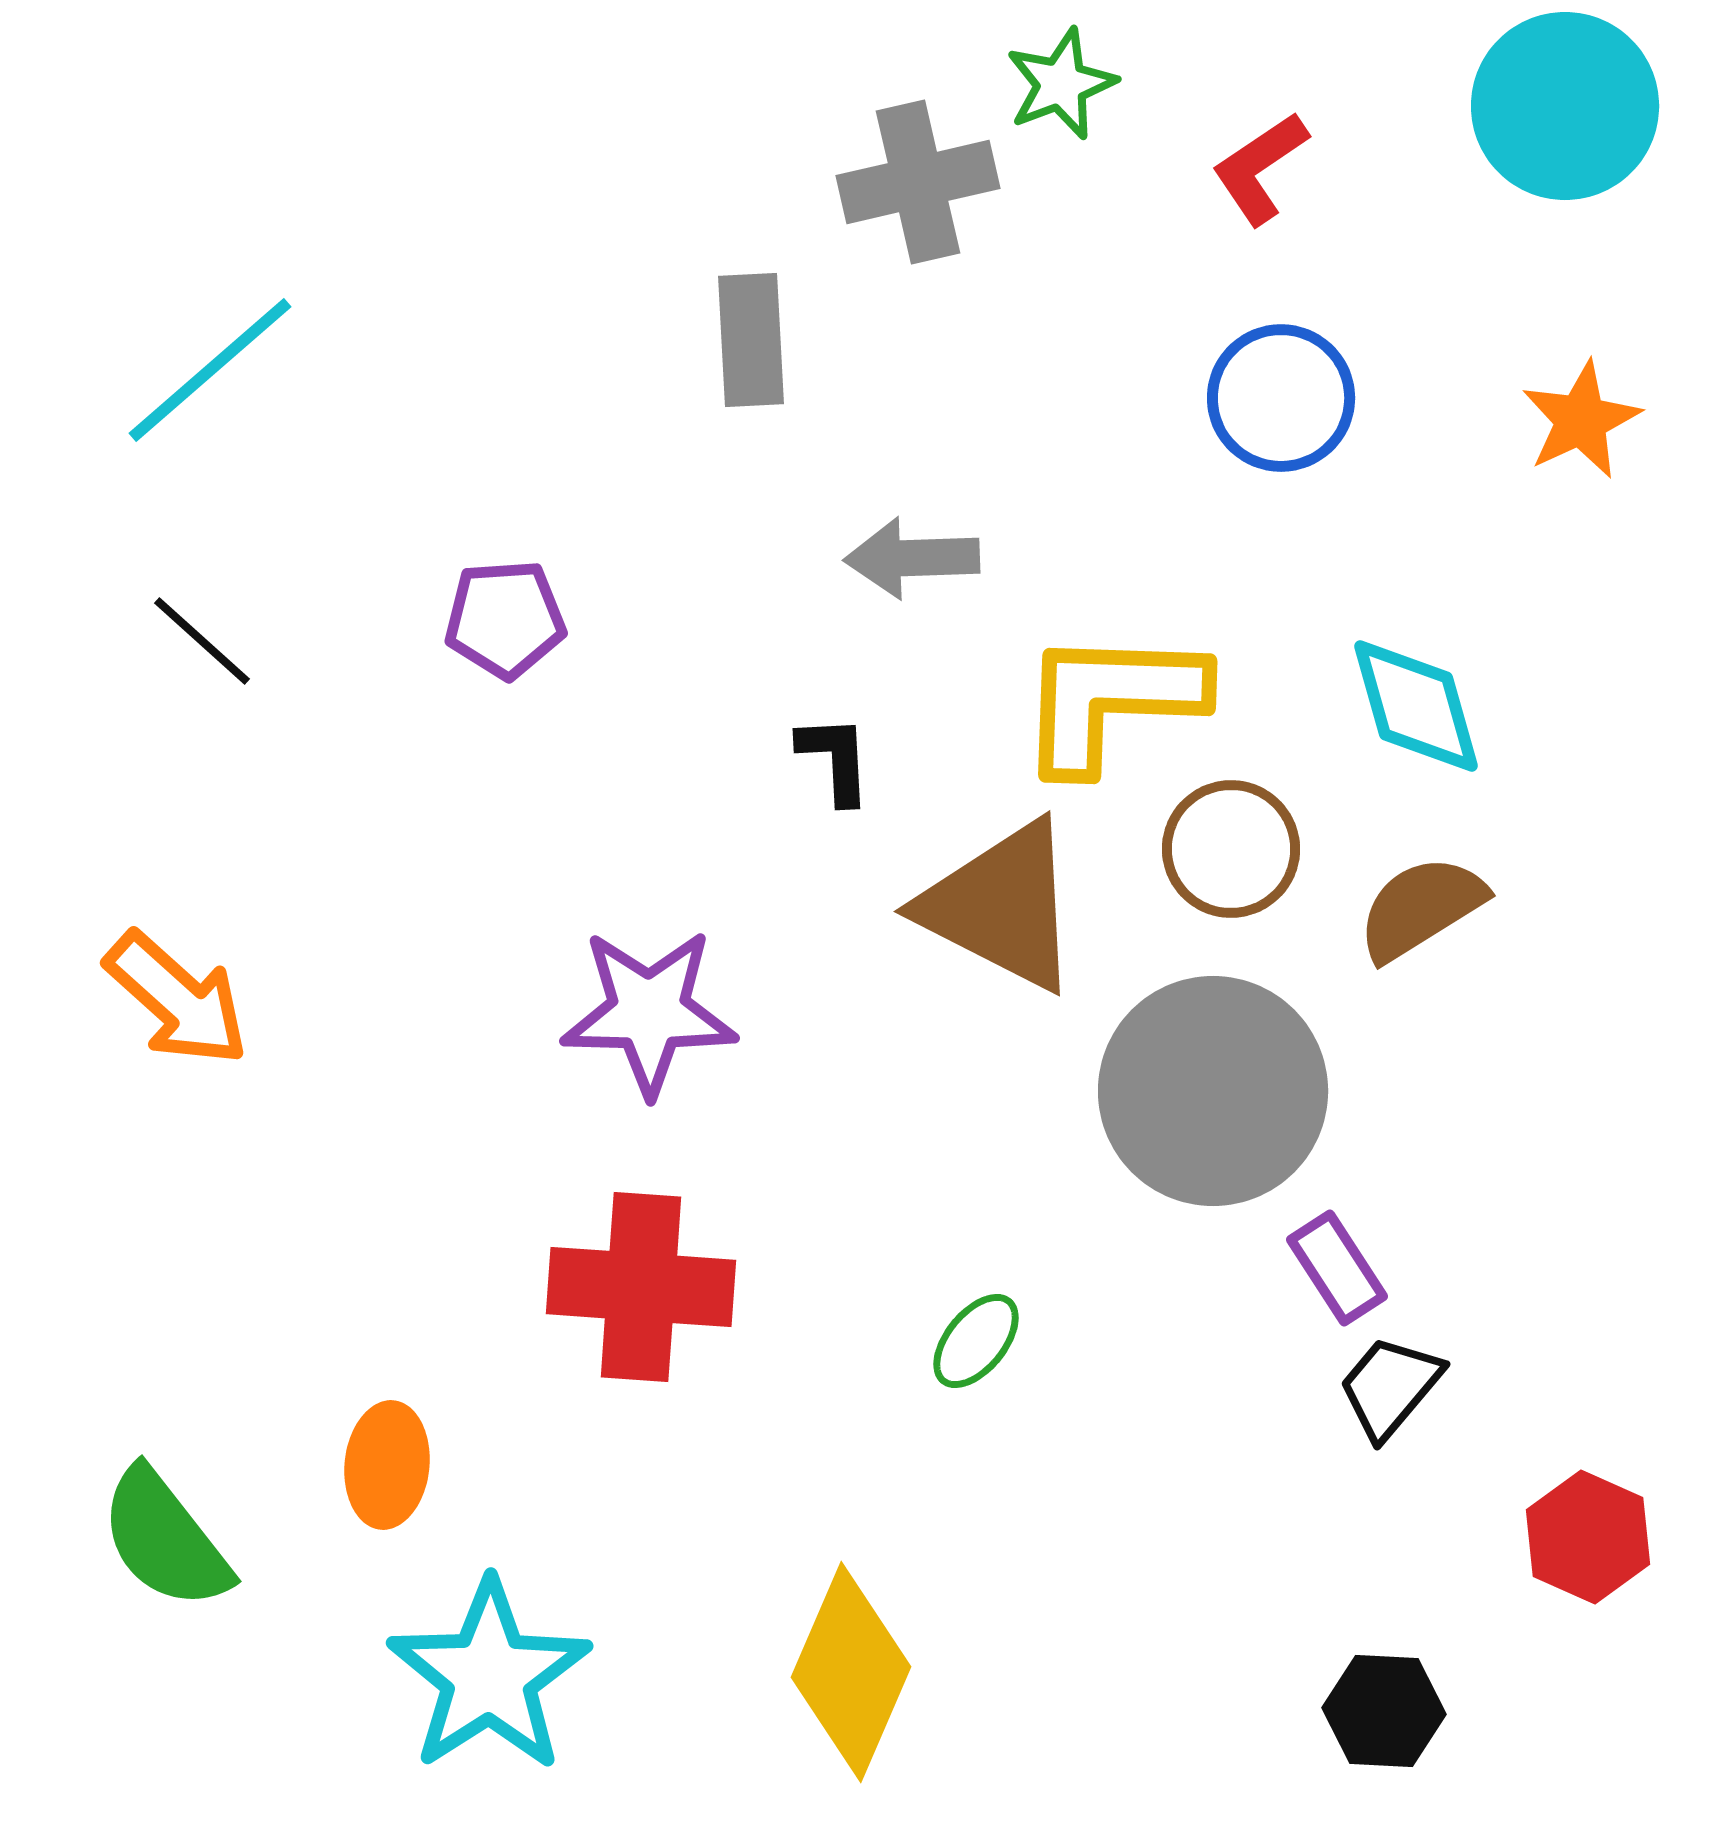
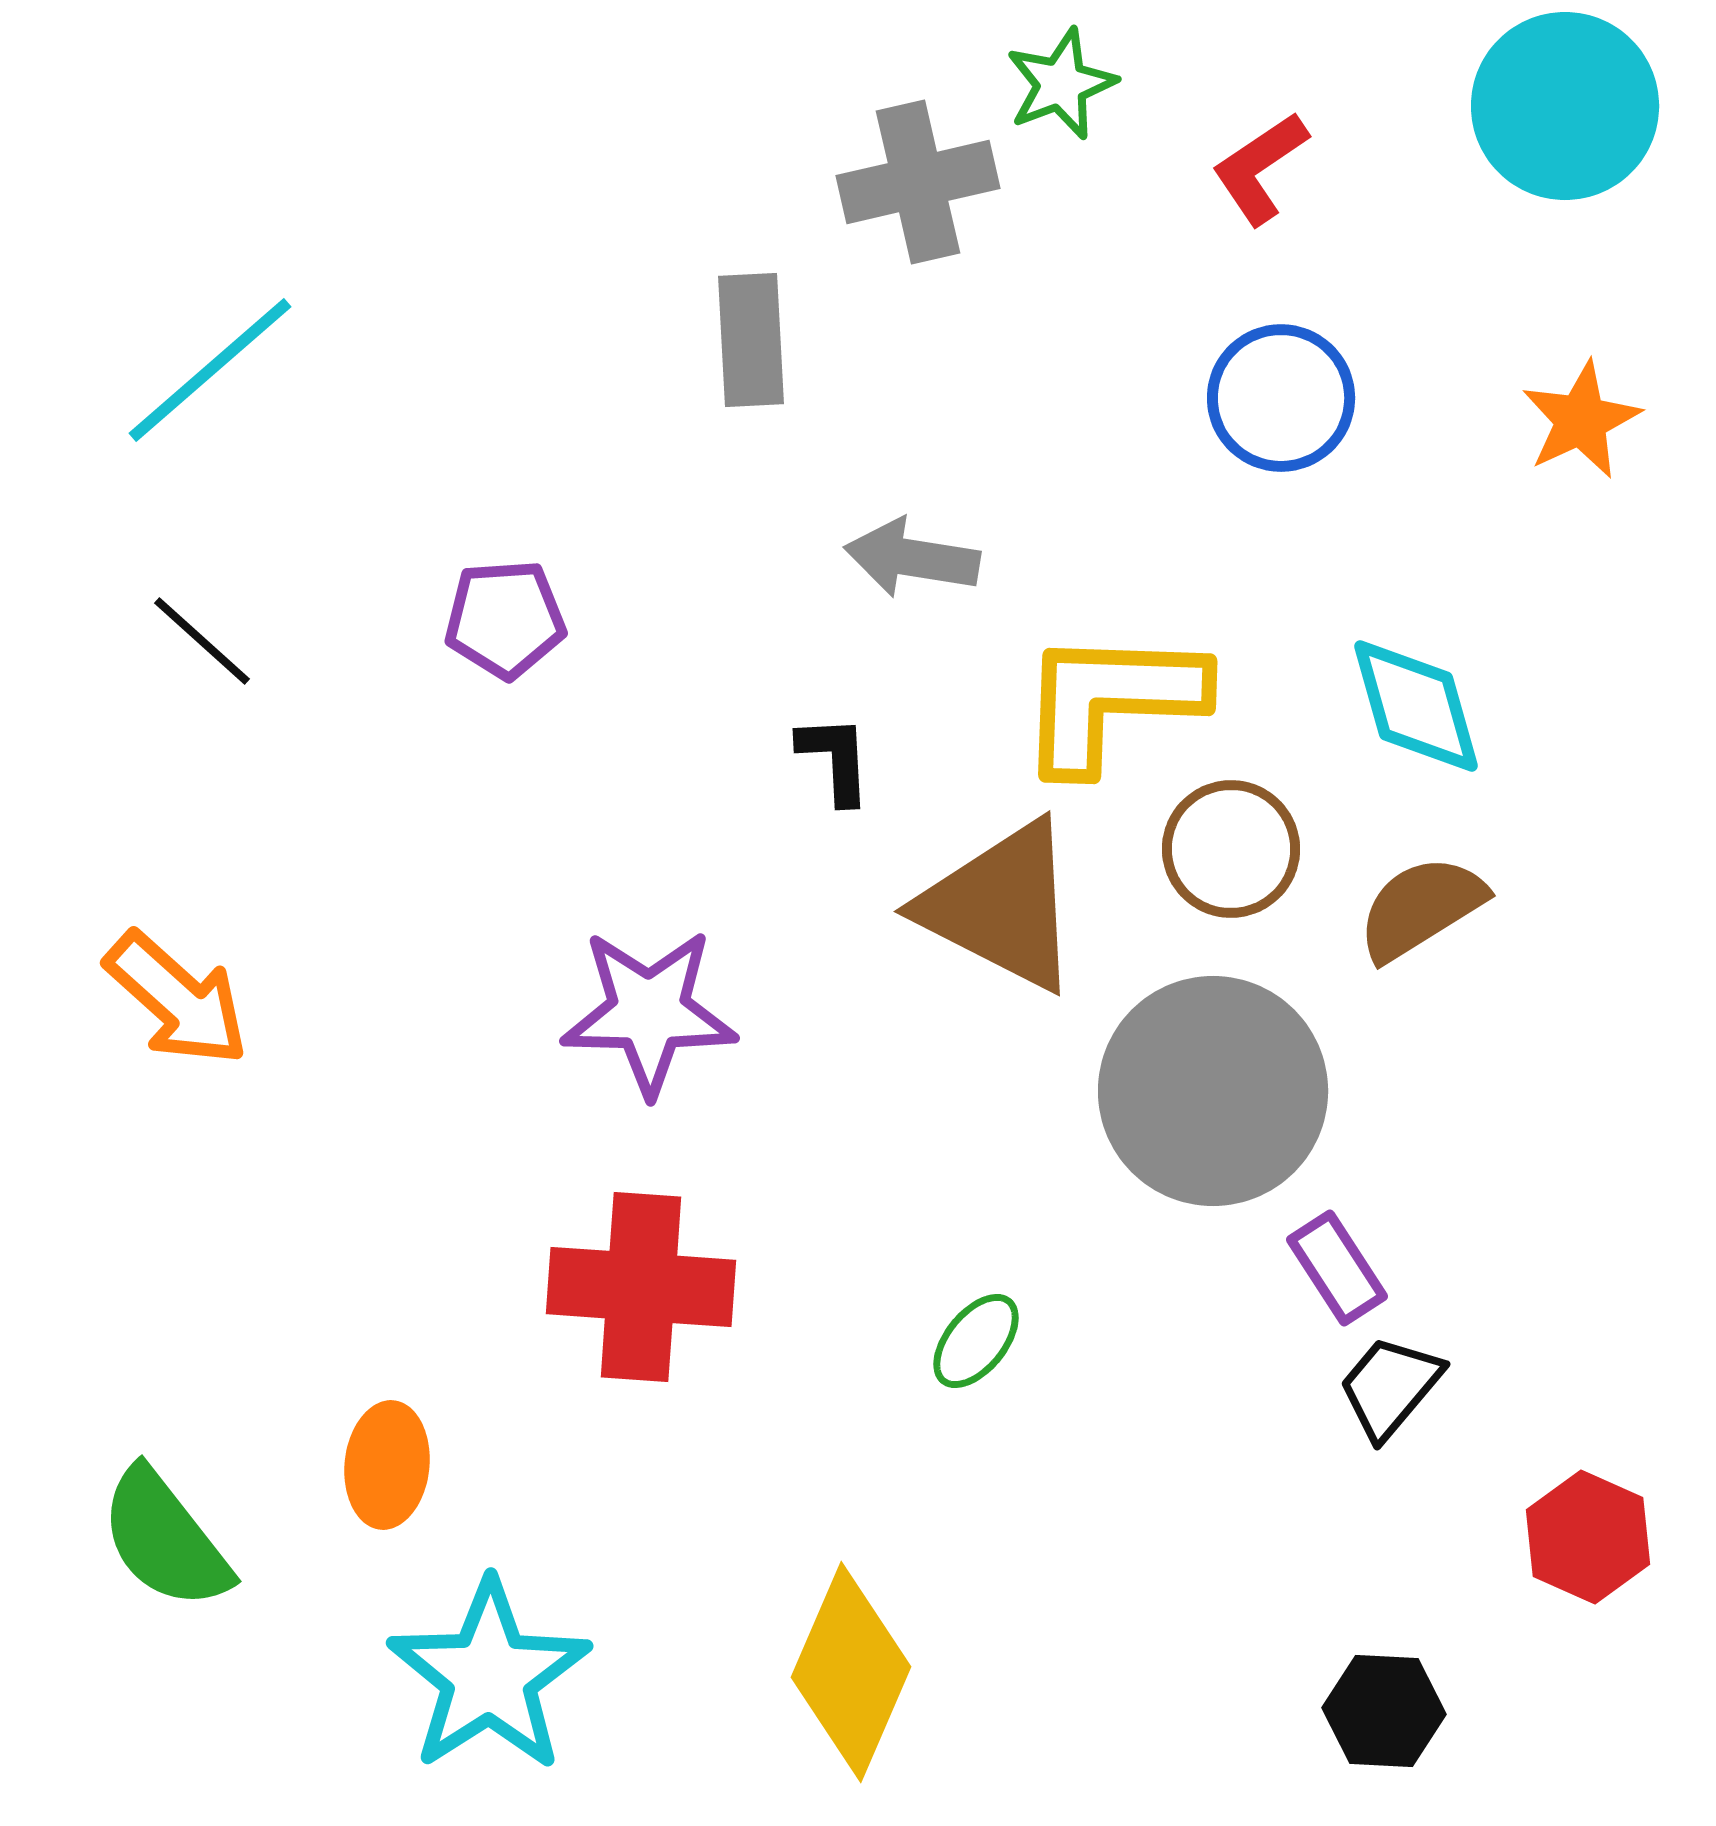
gray arrow: rotated 11 degrees clockwise
